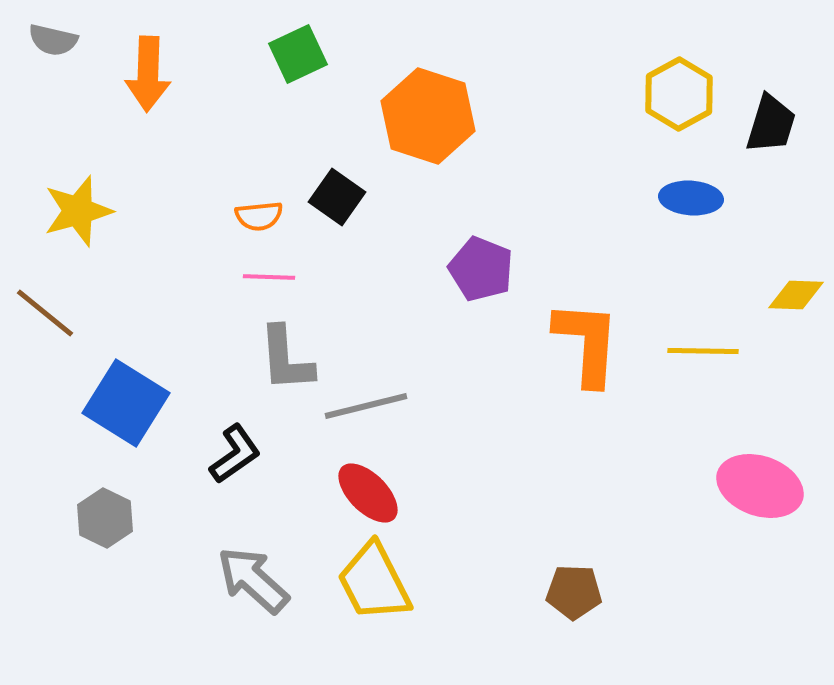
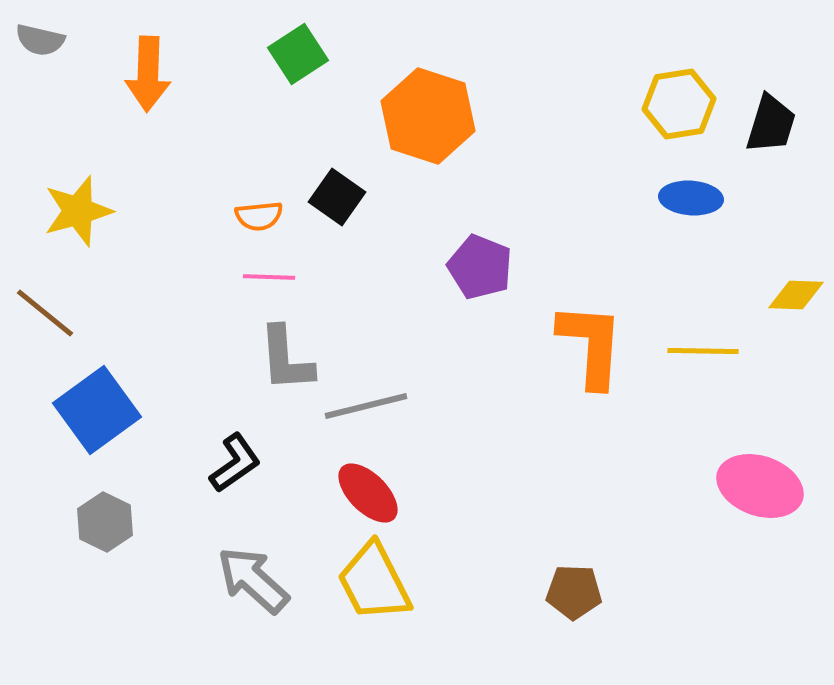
gray semicircle: moved 13 px left
green square: rotated 8 degrees counterclockwise
yellow hexagon: moved 10 px down; rotated 20 degrees clockwise
purple pentagon: moved 1 px left, 2 px up
orange L-shape: moved 4 px right, 2 px down
blue square: moved 29 px left, 7 px down; rotated 22 degrees clockwise
black L-shape: moved 9 px down
gray hexagon: moved 4 px down
